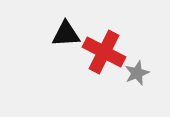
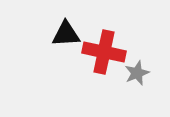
red cross: rotated 15 degrees counterclockwise
